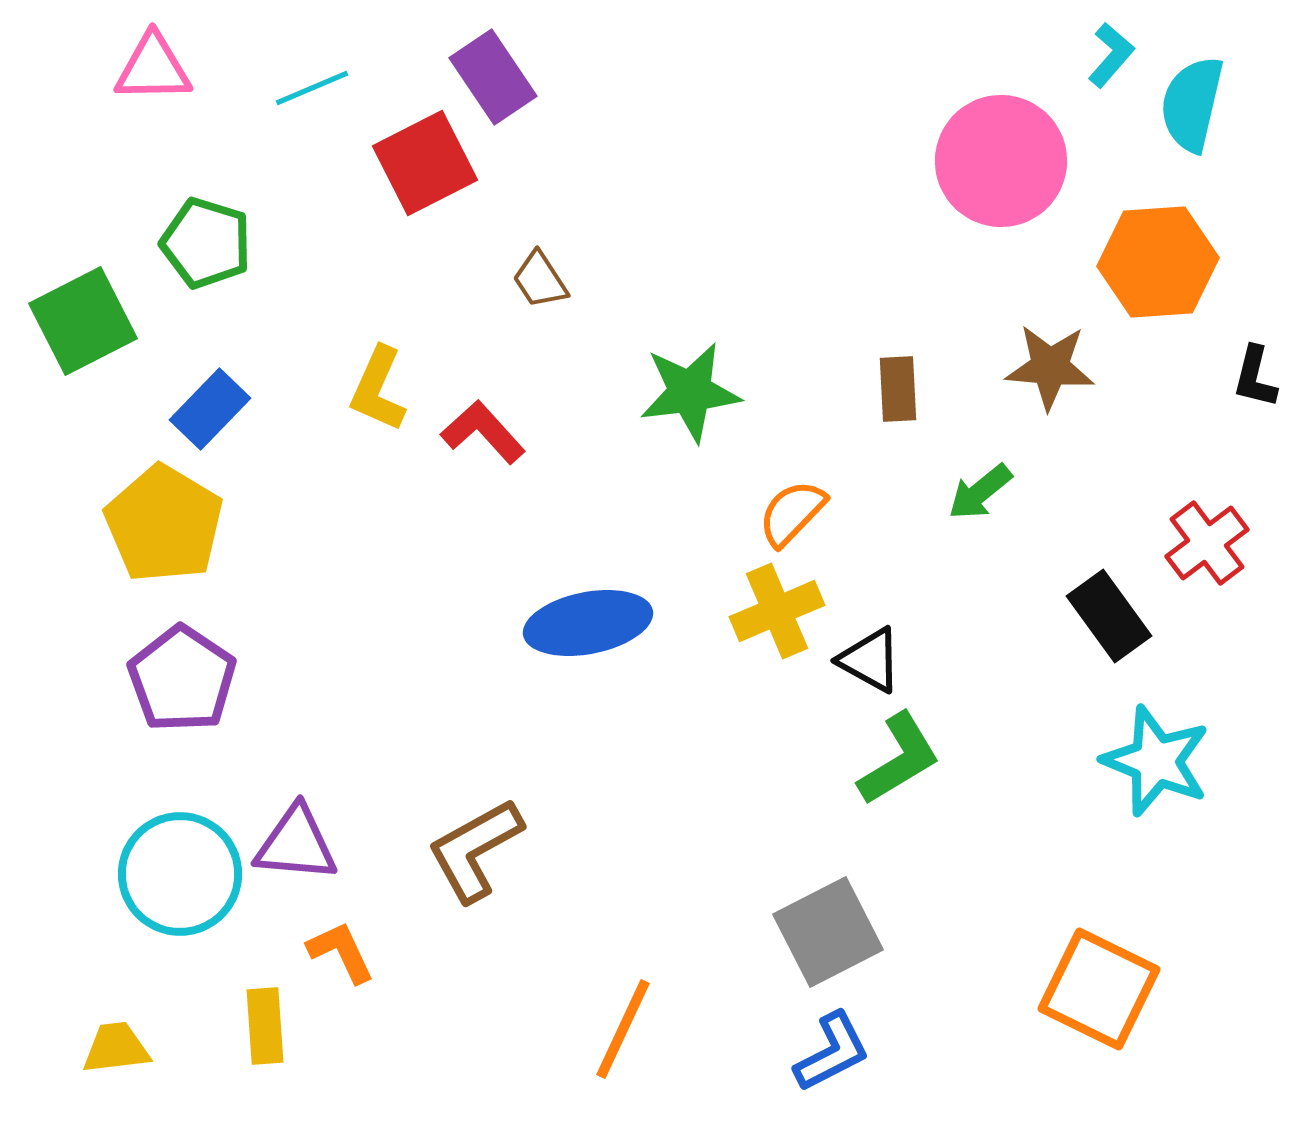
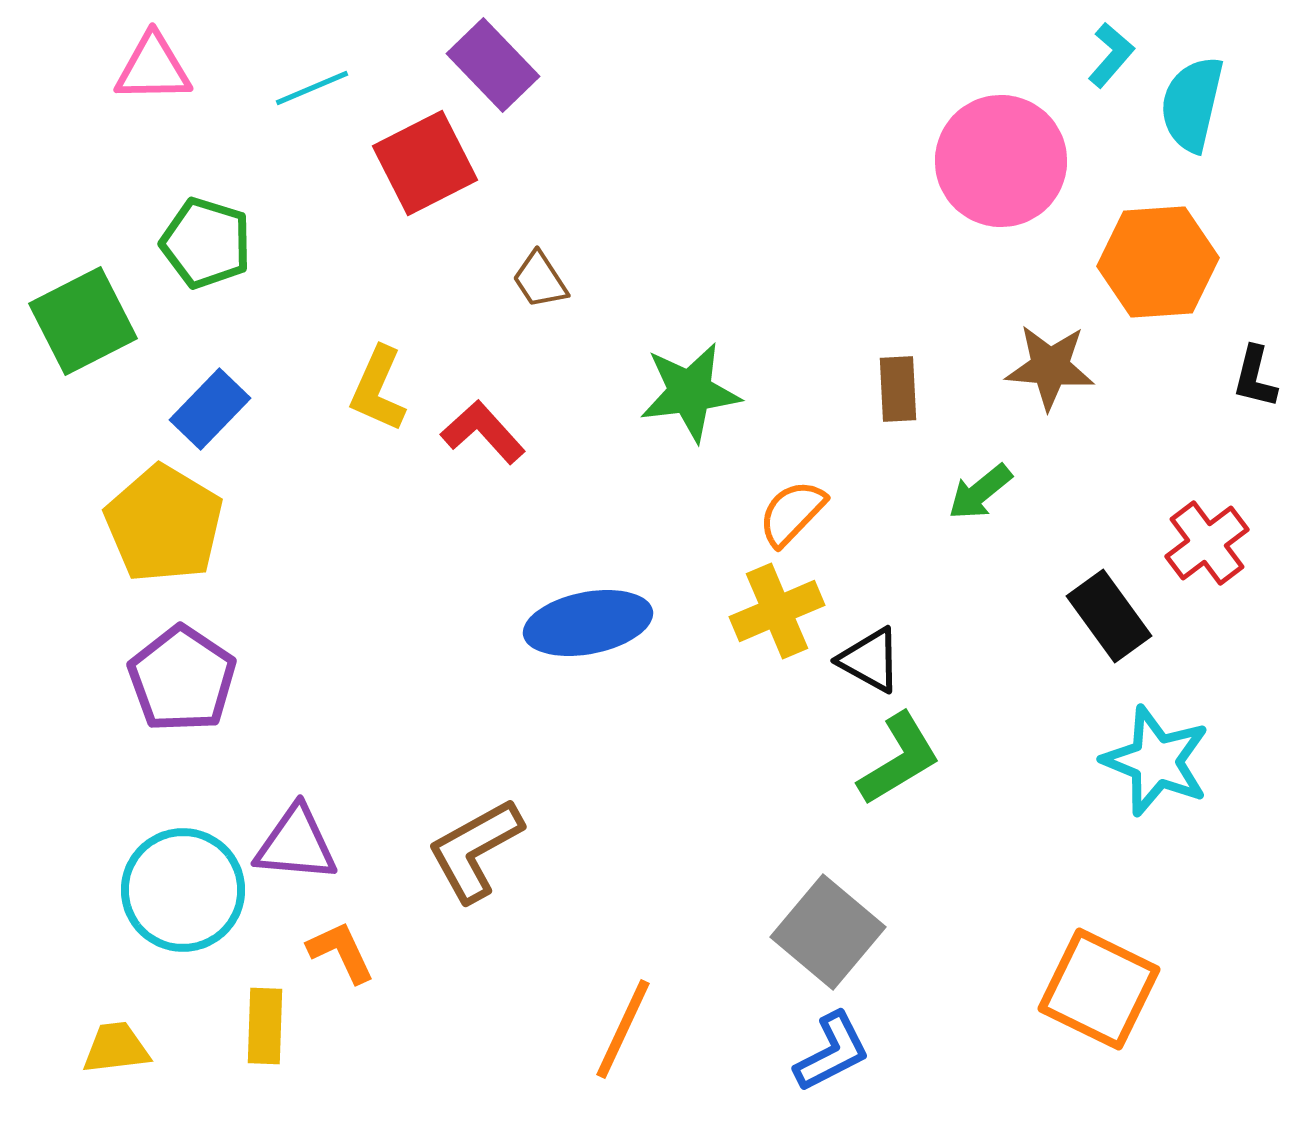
purple rectangle: moved 12 px up; rotated 10 degrees counterclockwise
cyan circle: moved 3 px right, 16 px down
gray square: rotated 23 degrees counterclockwise
yellow rectangle: rotated 6 degrees clockwise
